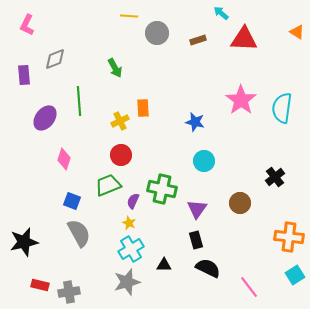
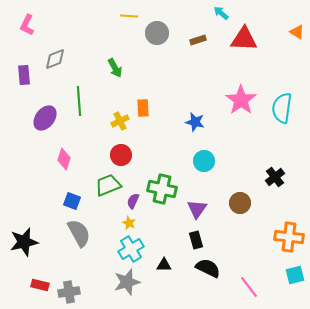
cyan square: rotated 18 degrees clockwise
